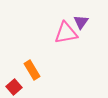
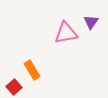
purple triangle: moved 10 px right
